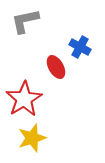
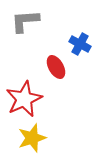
gray L-shape: rotated 8 degrees clockwise
blue cross: moved 3 px up
red star: rotated 6 degrees clockwise
